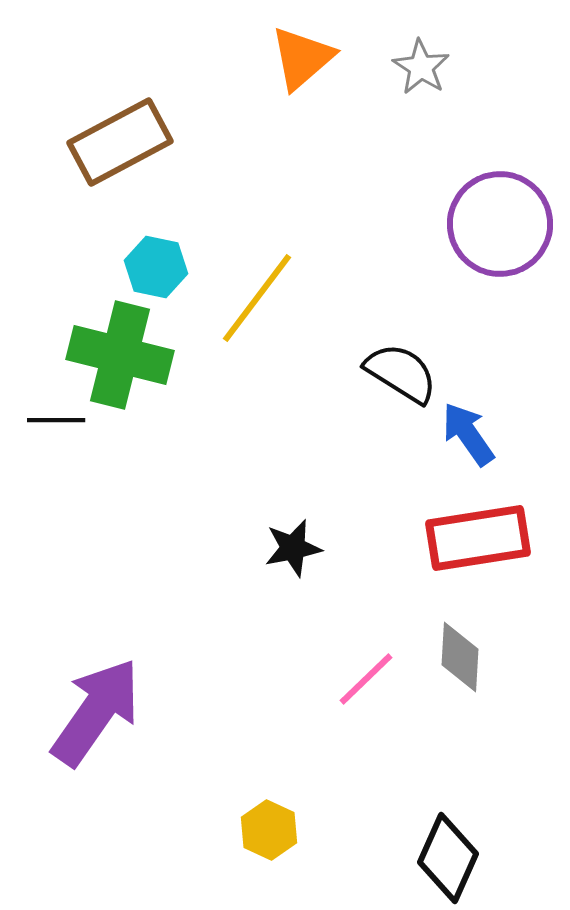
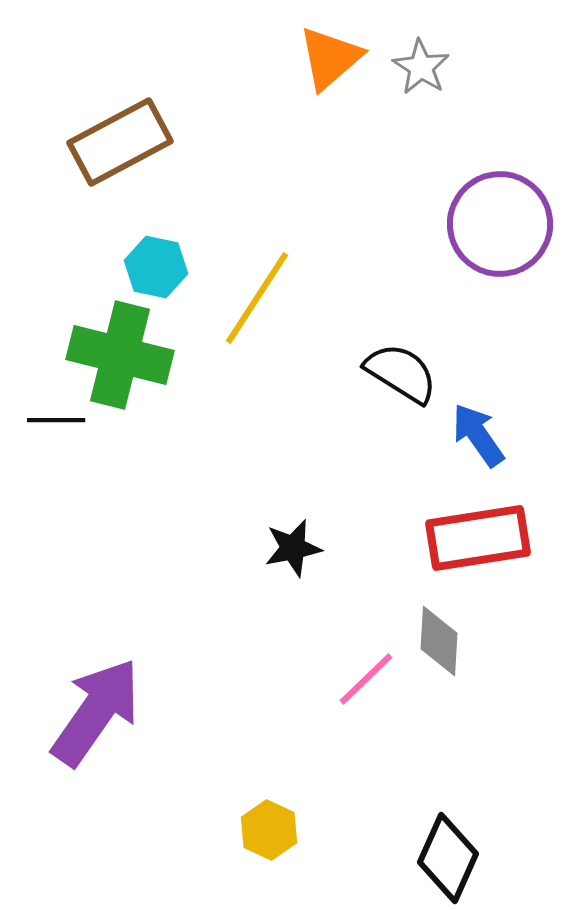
orange triangle: moved 28 px right
yellow line: rotated 4 degrees counterclockwise
blue arrow: moved 10 px right, 1 px down
gray diamond: moved 21 px left, 16 px up
